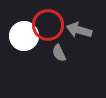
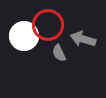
gray arrow: moved 4 px right, 9 px down
